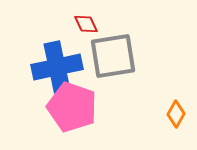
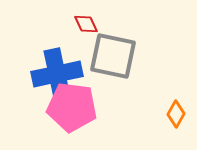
gray square: rotated 21 degrees clockwise
blue cross: moved 7 px down
pink pentagon: rotated 12 degrees counterclockwise
